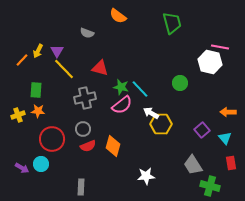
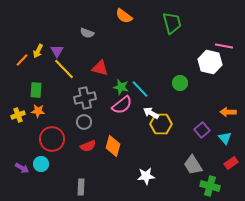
orange semicircle: moved 6 px right
pink line: moved 4 px right, 1 px up
gray circle: moved 1 px right, 7 px up
red rectangle: rotated 64 degrees clockwise
